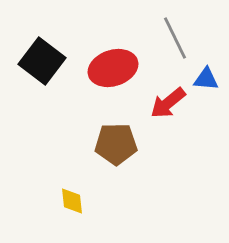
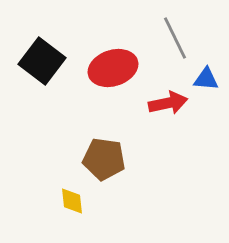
red arrow: rotated 153 degrees counterclockwise
brown pentagon: moved 12 px left, 15 px down; rotated 9 degrees clockwise
